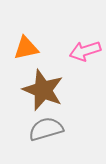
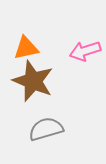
brown star: moved 10 px left, 9 px up
